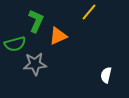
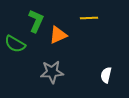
yellow line: moved 6 px down; rotated 48 degrees clockwise
orange triangle: moved 1 px up
green semicircle: rotated 45 degrees clockwise
gray star: moved 17 px right, 8 px down
